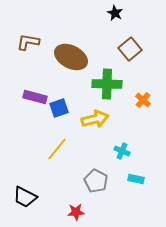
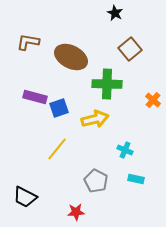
orange cross: moved 10 px right
cyan cross: moved 3 px right, 1 px up
